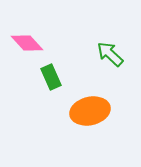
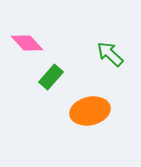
green rectangle: rotated 65 degrees clockwise
